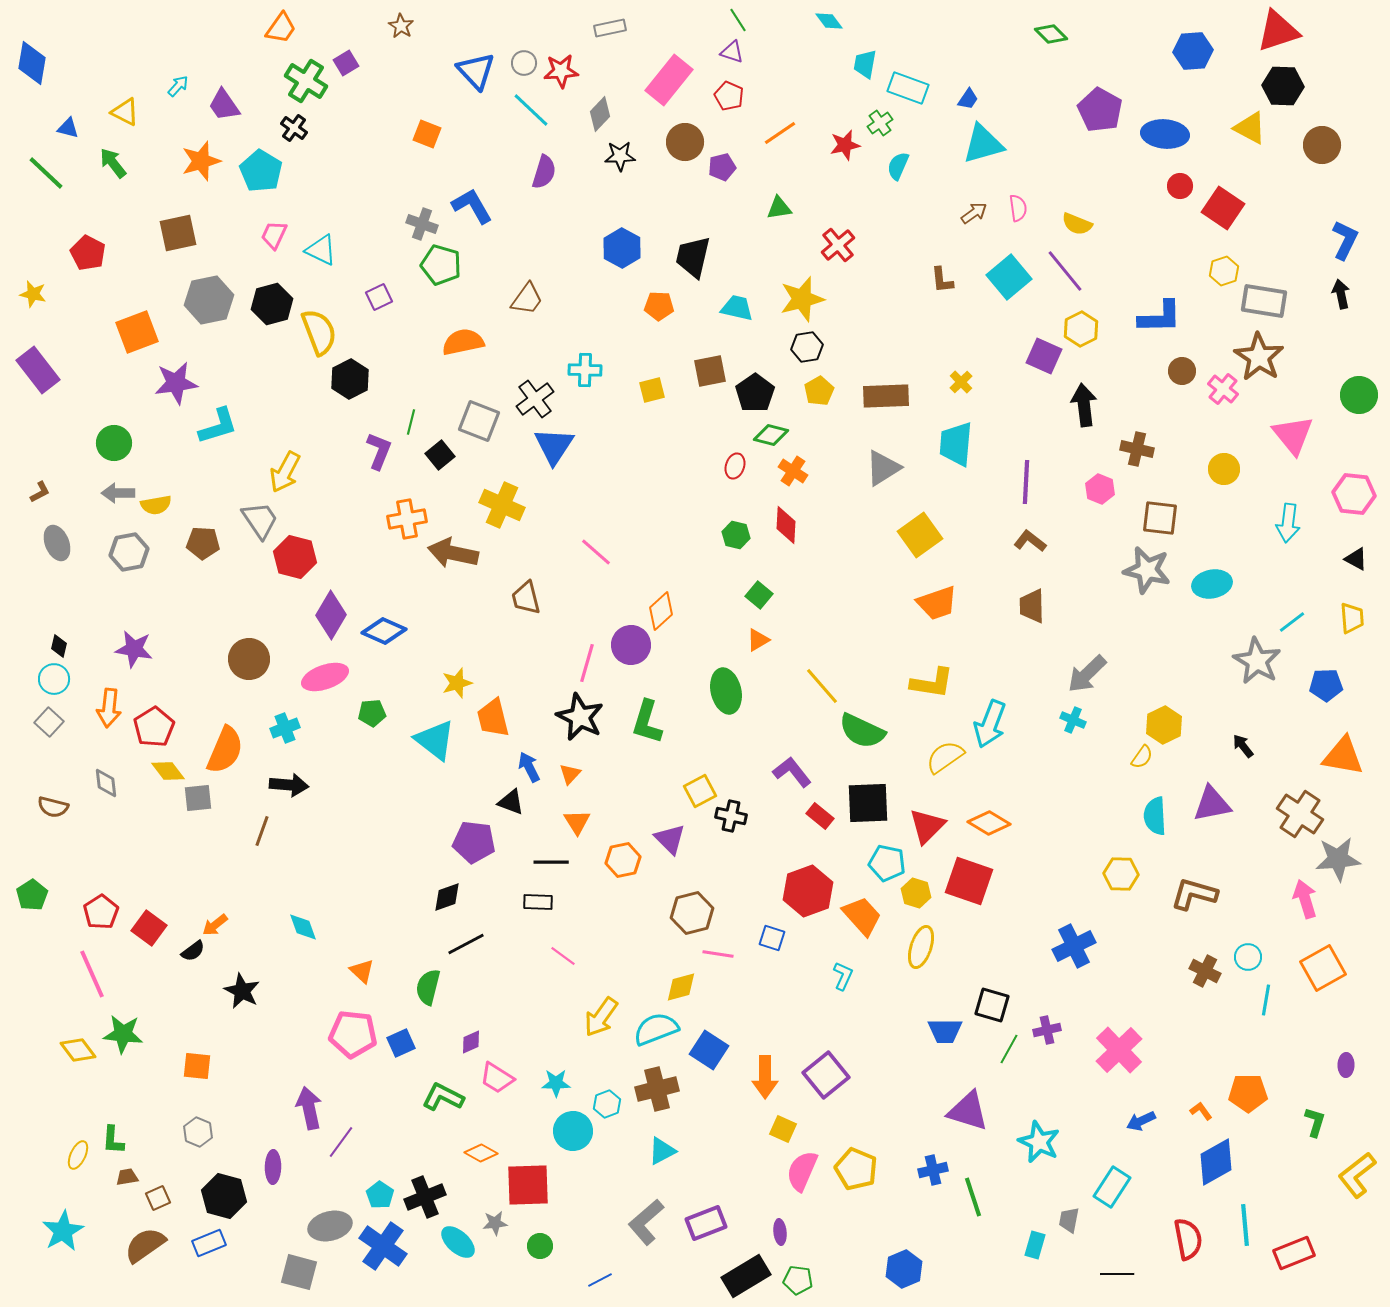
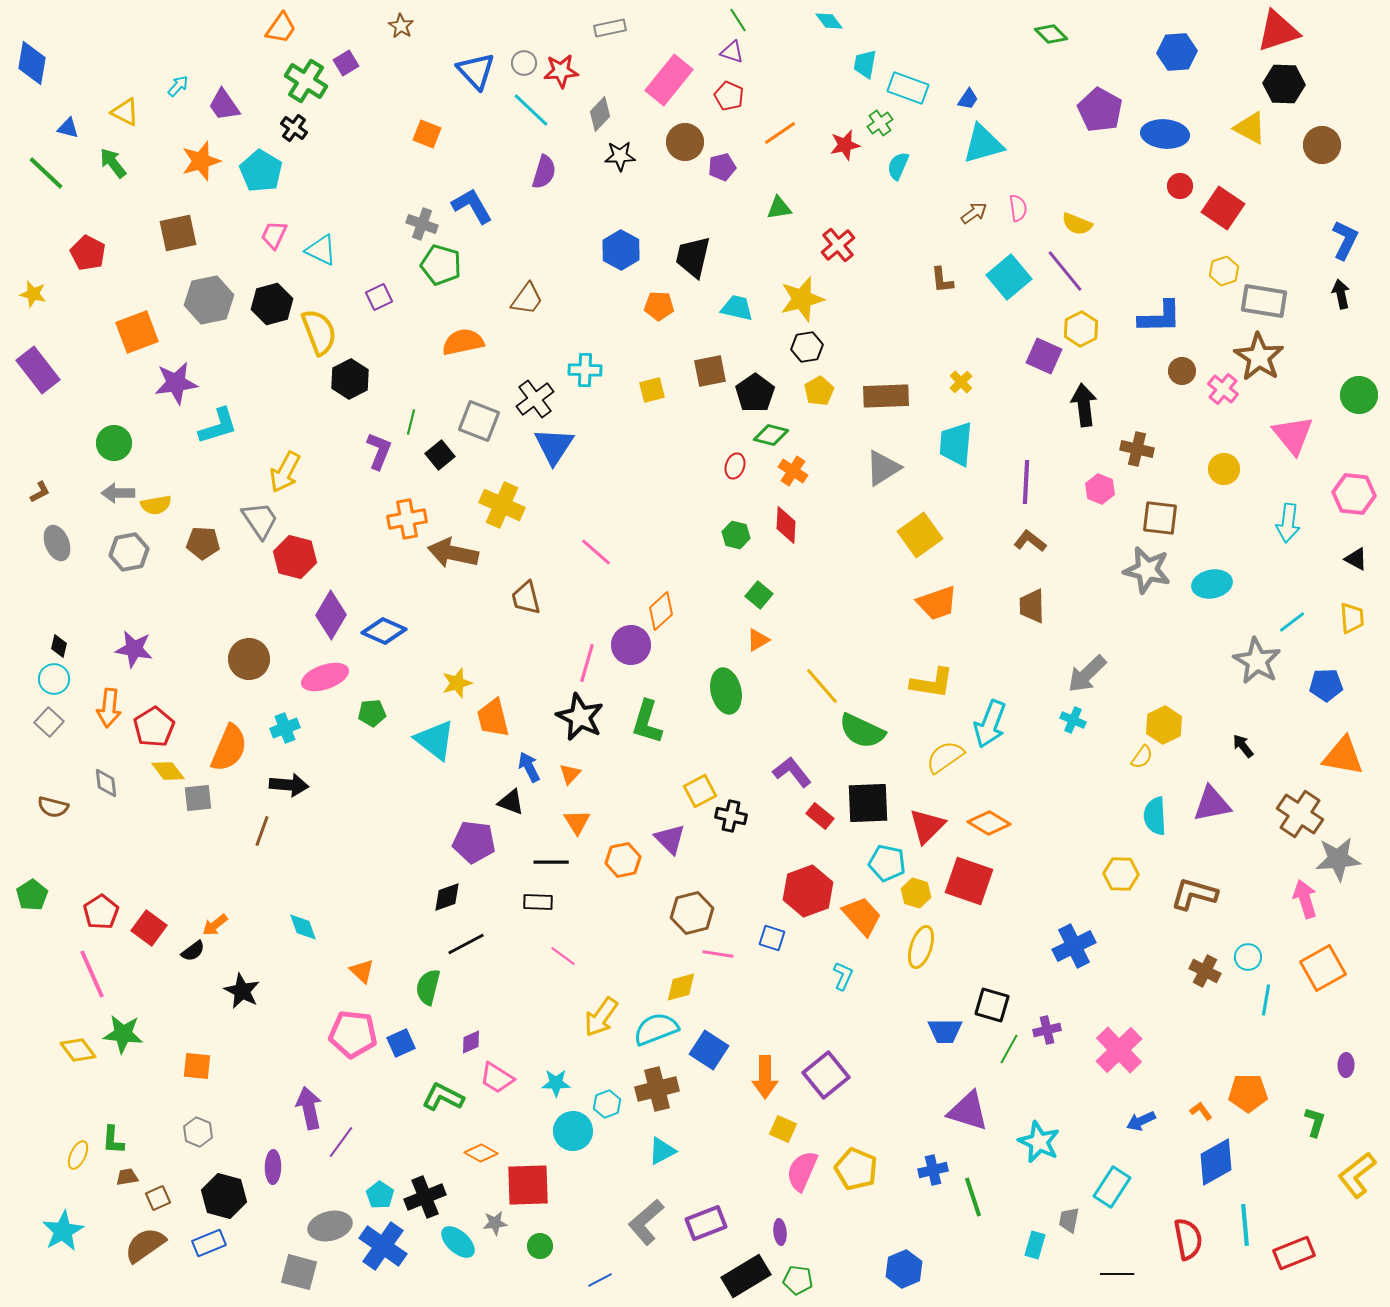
blue hexagon at (1193, 51): moved 16 px left, 1 px down
black hexagon at (1283, 86): moved 1 px right, 2 px up
blue hexagon at (622, 248): moved 1 px left, 2 px down
orange semicircle at (225, 750): moved 4 px right, 2 px up
